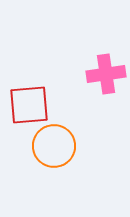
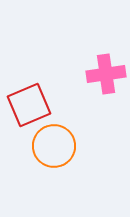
red square: rotated 18 degrees counterclockwise
